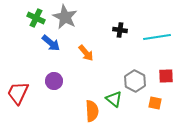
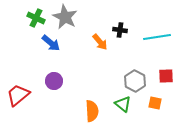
orange arrow: moved 14 px right, 11 px up
red trapezoid: moved 2 px down; rotated 25 degrees clockwise
green triangle: moved 9 px right, 5 px down
